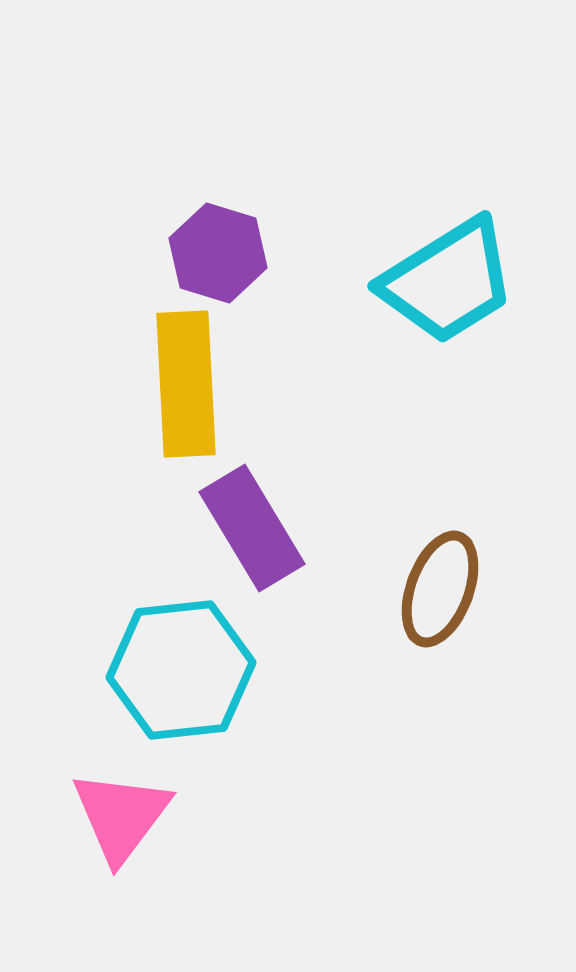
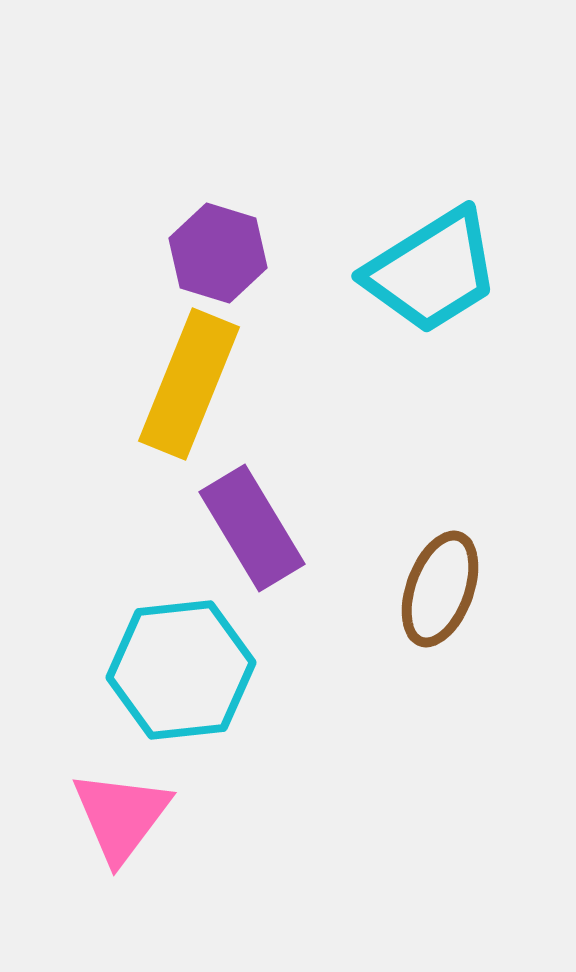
cyan trapezoid: moved 16 px left, 10 px up
yellow rectangle: moved 3 px right; rotated 25 degrees clockwise
